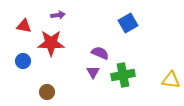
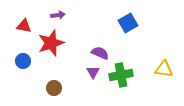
red star: rotated 20 degrees counterclockwise
green cross: moved 2 px left
yellow triangle: moved 7 px left, 11 px up
brown circle: moved 7 px right, 4 px up
